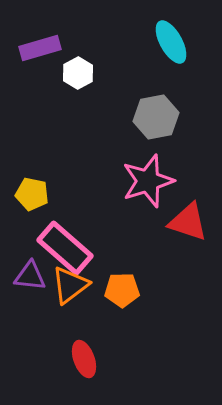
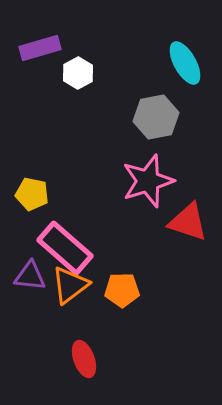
cyan ellipse: moved 14 px right, 21 px down
